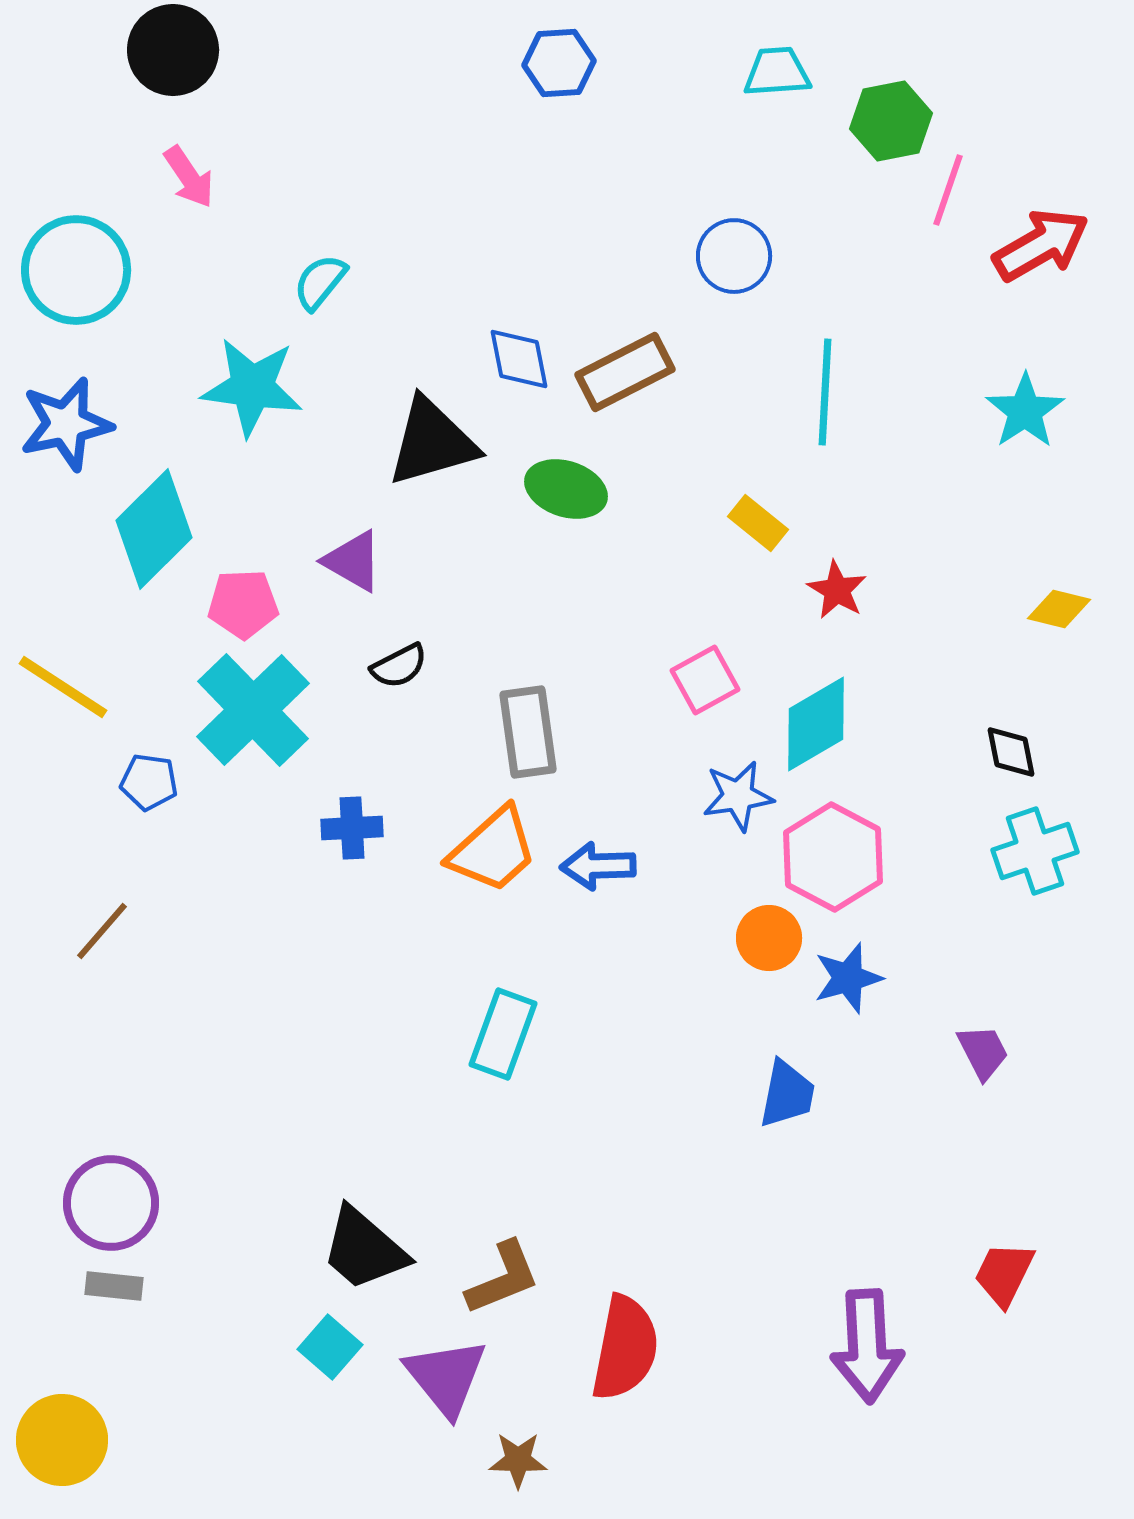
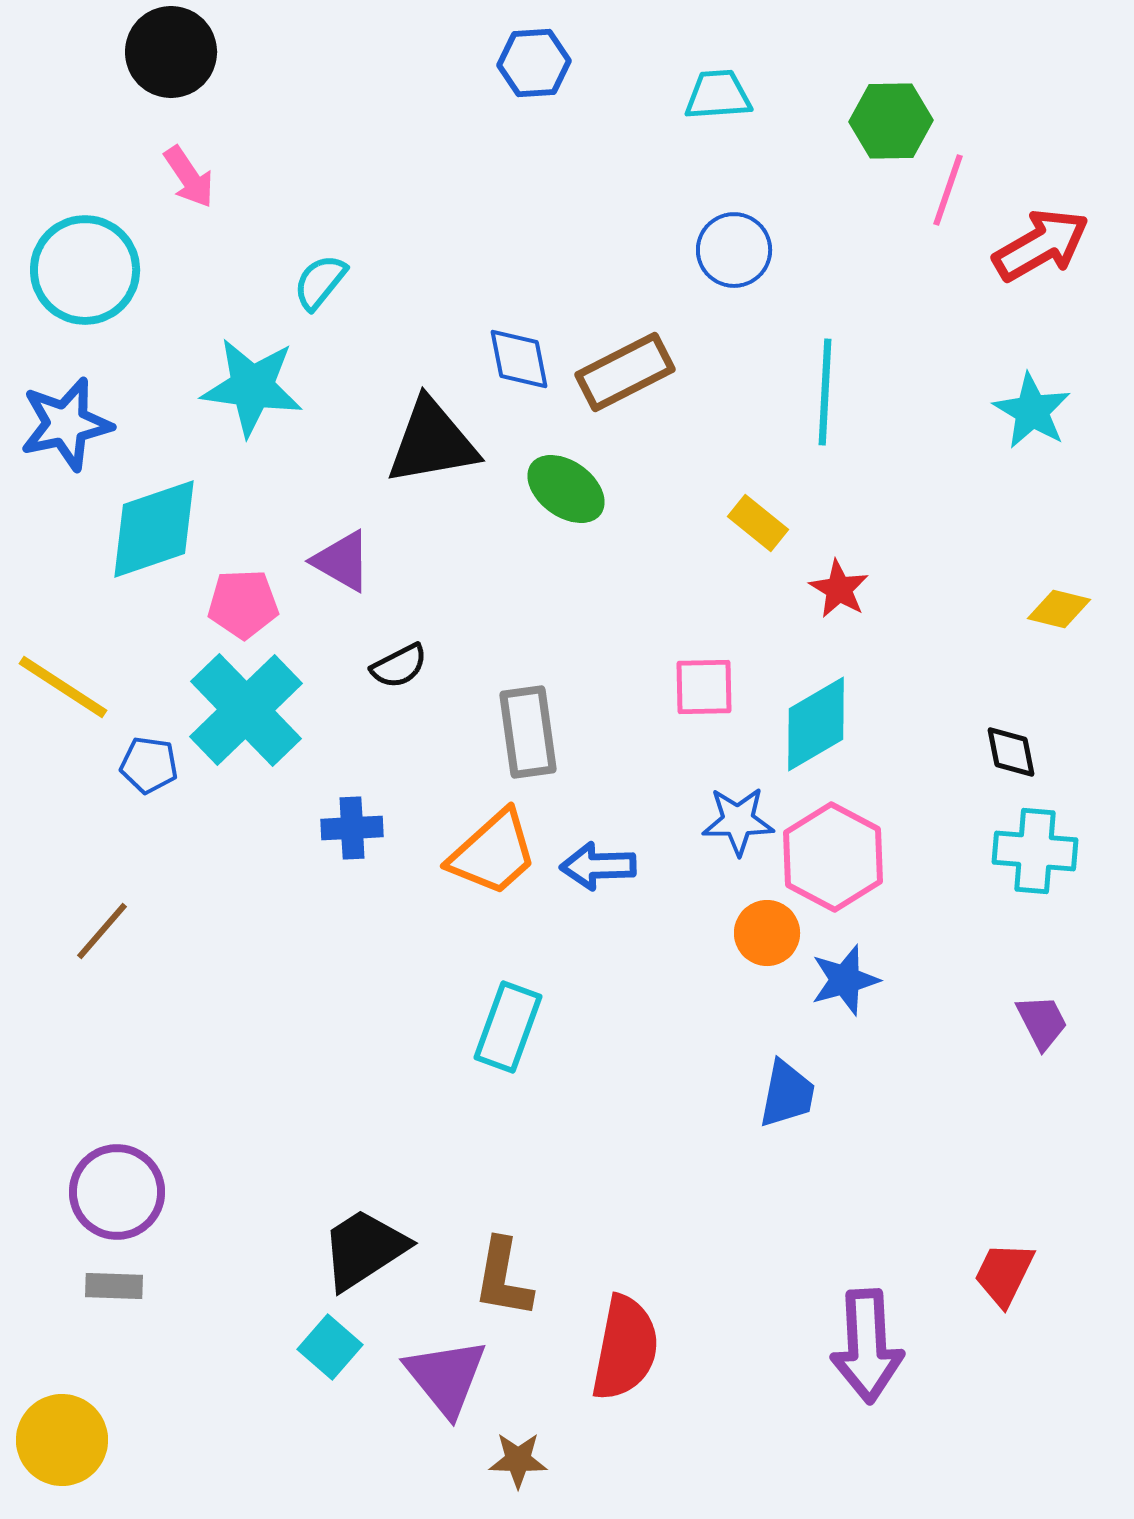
black circle at (173, 50): moved 2 px left, 2 px down
blue hexagon at (559, 63): moved 25 px left
cyan trapezoid at (777, 72): moved 59 px left, 23 px down
green hexagon at (891, 121): rotated 10 degrees clockwise
blue circle at (734, 256): moved 6 px up
cyan circle at (76, 270): moved 9 px right
cyan star at (1025, 411): moved 7 px right; rotated 8 degrees counterclockwise
black triangle at (432, 442): rotated 6 degrees clockwise
green ellipse at (566, 489): rotated 18 degrees clockwise
cyan diamond at (154, 529): rotated 26 degrees clockwise
purple triangle at (353, 561): moved 11 px left
red star at (837, 590): moved 2 px right, 1 px up
pink square at (705, 680): moved 1 px left, 7 px down; rotated 28 degrees clockwise
cyan cross at (253, 710): moved 7 px left
blue pentagon at (149, 782): moved 17 px up
blue star at (738, 796): moved 25 px down; rotated 8 degrees clockwise
orange trapezoid at (493, 850): moved 3 px down
cyan cross at (1035, 851): rotated 24 degrees clockwise
orange circle at (769, 938): moved 2 px left, 5 px up
blue star at (848, 978): moved 3 px left, 2 px down
cyan rectangle at (503, 1034): moved 5 px right, 7 px up
purple trapezoid at (983, 1052): moved 59 px right, 30 px up
purple circle at (111, 1203): moved 6 px right, 11 px up
black trapezoid at (364, 1249): rotated 106 degrees clockwise
brown L-shape at (503, 1278): rotated 122 degrees clockwise
gray rectangle at (114, 1286): rotated 4 degrees counterclockwise
